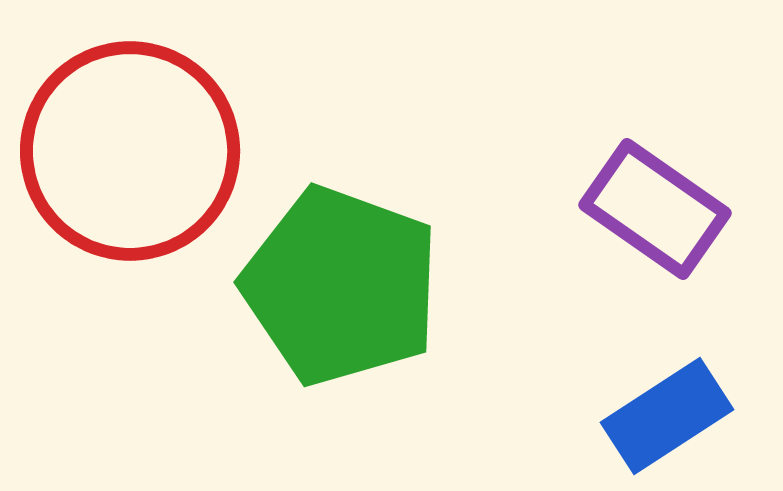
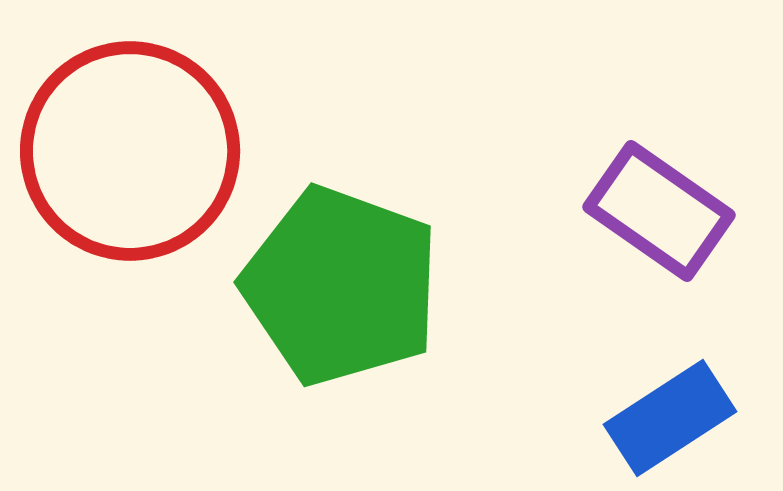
purple rectangle: moved 4 px right, 2 px down
blue rectangle: moved 3 px right, 2 px down
